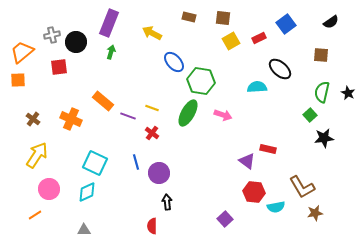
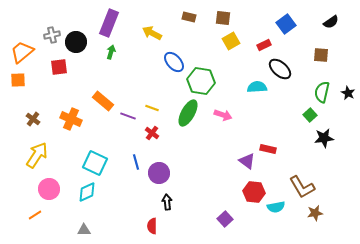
red rectangle at (259, 38): moved 5 px right, 7 px down
